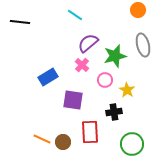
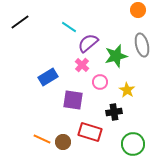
cyan line: moved 6 px left, 12 px down
black line: rotated 42 degrees counterclockwise
gray ellipse: moved 1 px left
green star: moved 1 px right
pink circle: moved 5 px left, 2 px down
red rectangle: rotated 70 degrees counterclockwise
green circle: moved 1 px right
